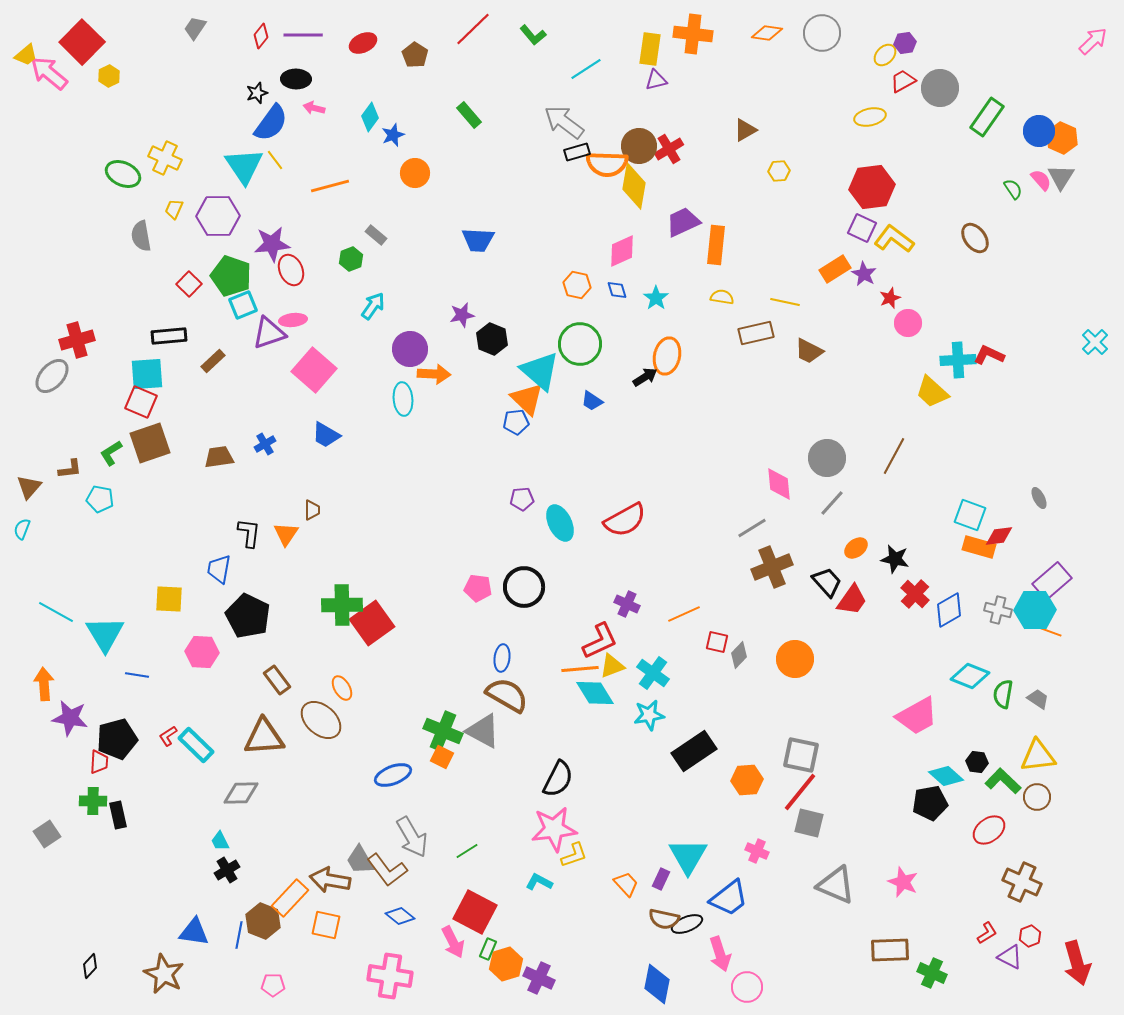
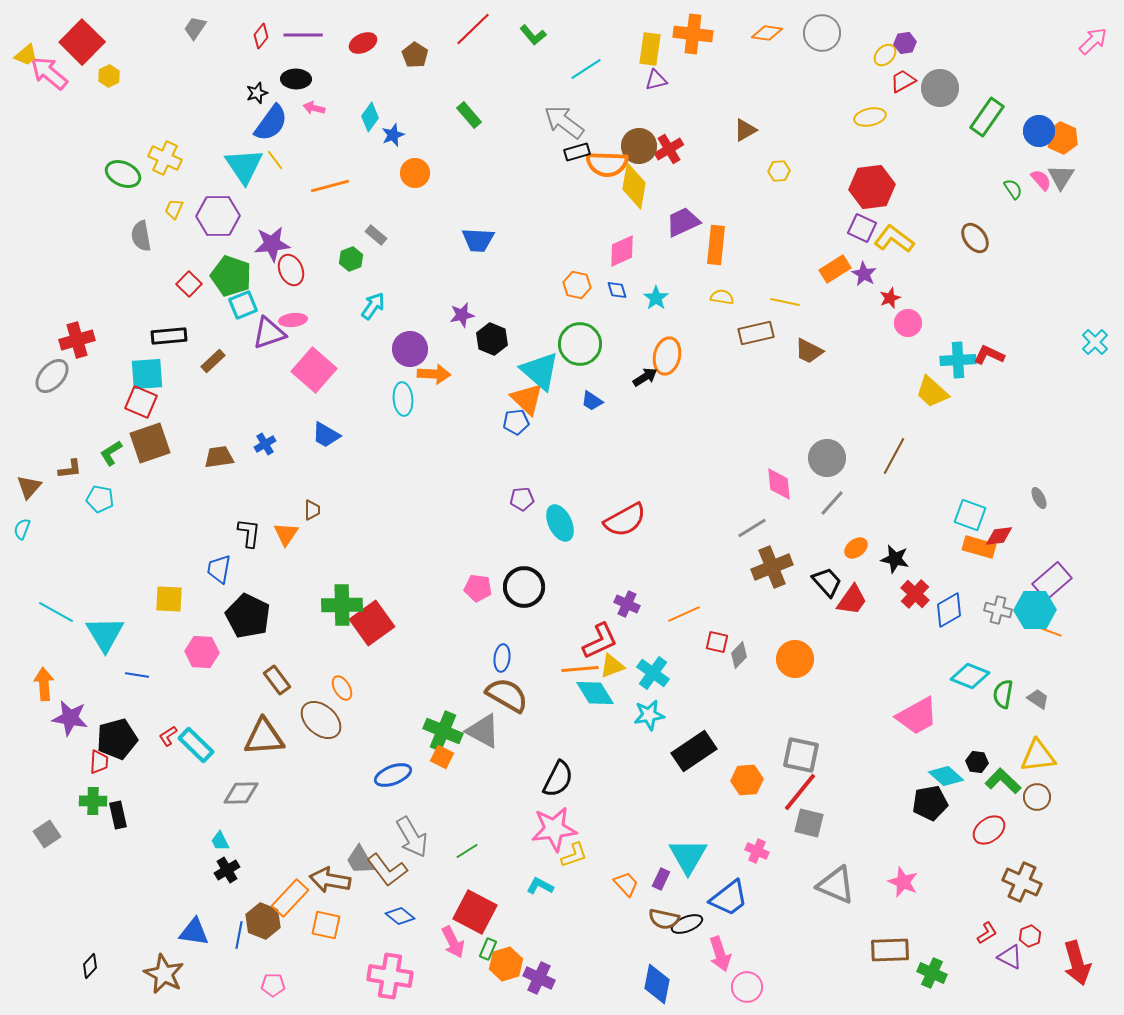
cyan L-shape at (539, 882): moved 1 px right, 4 px down
